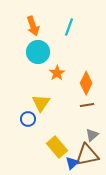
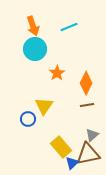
cyan line: rotated 48 degrees clockwise
cyan circle: moved 3 px left, 3 px up
yellow triangle: moved 3 px right, 3 px down
yellow rectangle: moved 4 px right
brown triangle: moved 1 px right, 1 px up
